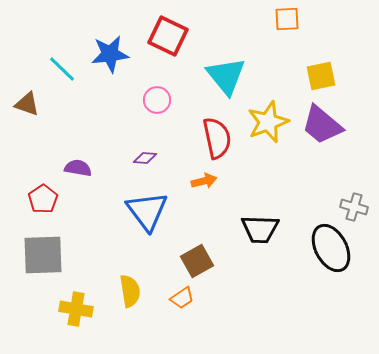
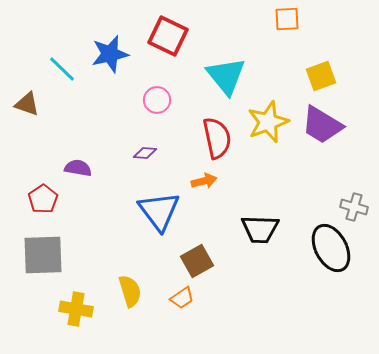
blue star: rotated 6 degrees counterclockwise
yellow square: rotated 8 degrees counterclockwise
purple trapezoid: rotated 9 degrees counterclockwise
purple diamond: moved 5 px up
blue triangle: moved 12 px right
yellow semicircle: rotated 8 degrees counterclockwise
